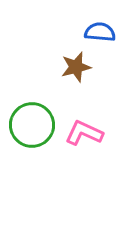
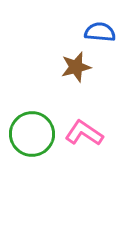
green circle: moved 9 px down
pink L-shape: rotated 9 degrees clockwise
